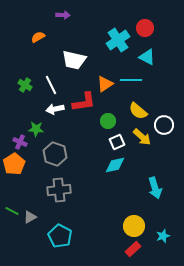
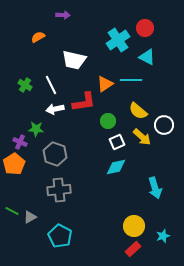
cyan diamond: moved 1 px right, 2 px down
